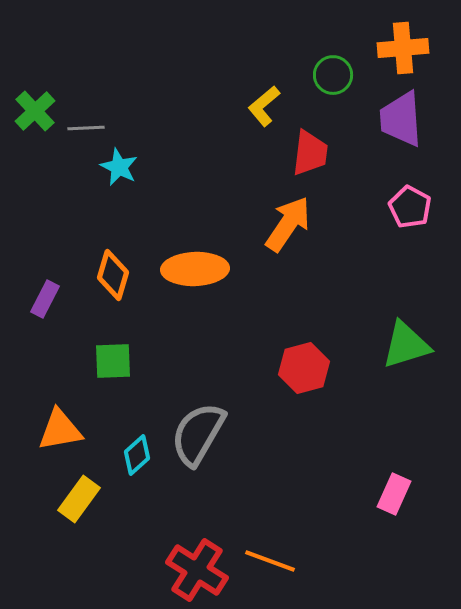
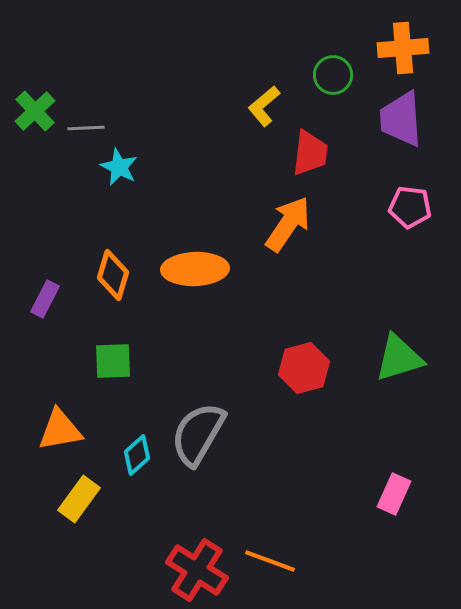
pink pentagon: rotated 21 degrees counterclockwise
green triangle: moved 7 px left, 13 px down
